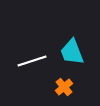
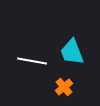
white line: rotated 28 degrees clockwise
